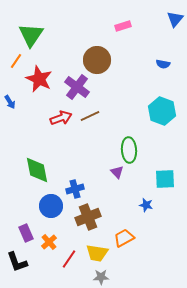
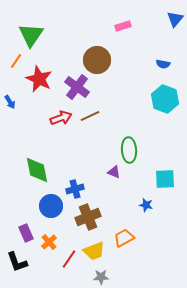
cyan hexagon: moved 3 px right, 12 px up
purple triangle: moved 3 px left; rotated 24 degrees counterclockwise
yellow trapezoid: moved 3 px left, 2 px up; rotated 30 degrees counterclockwise
